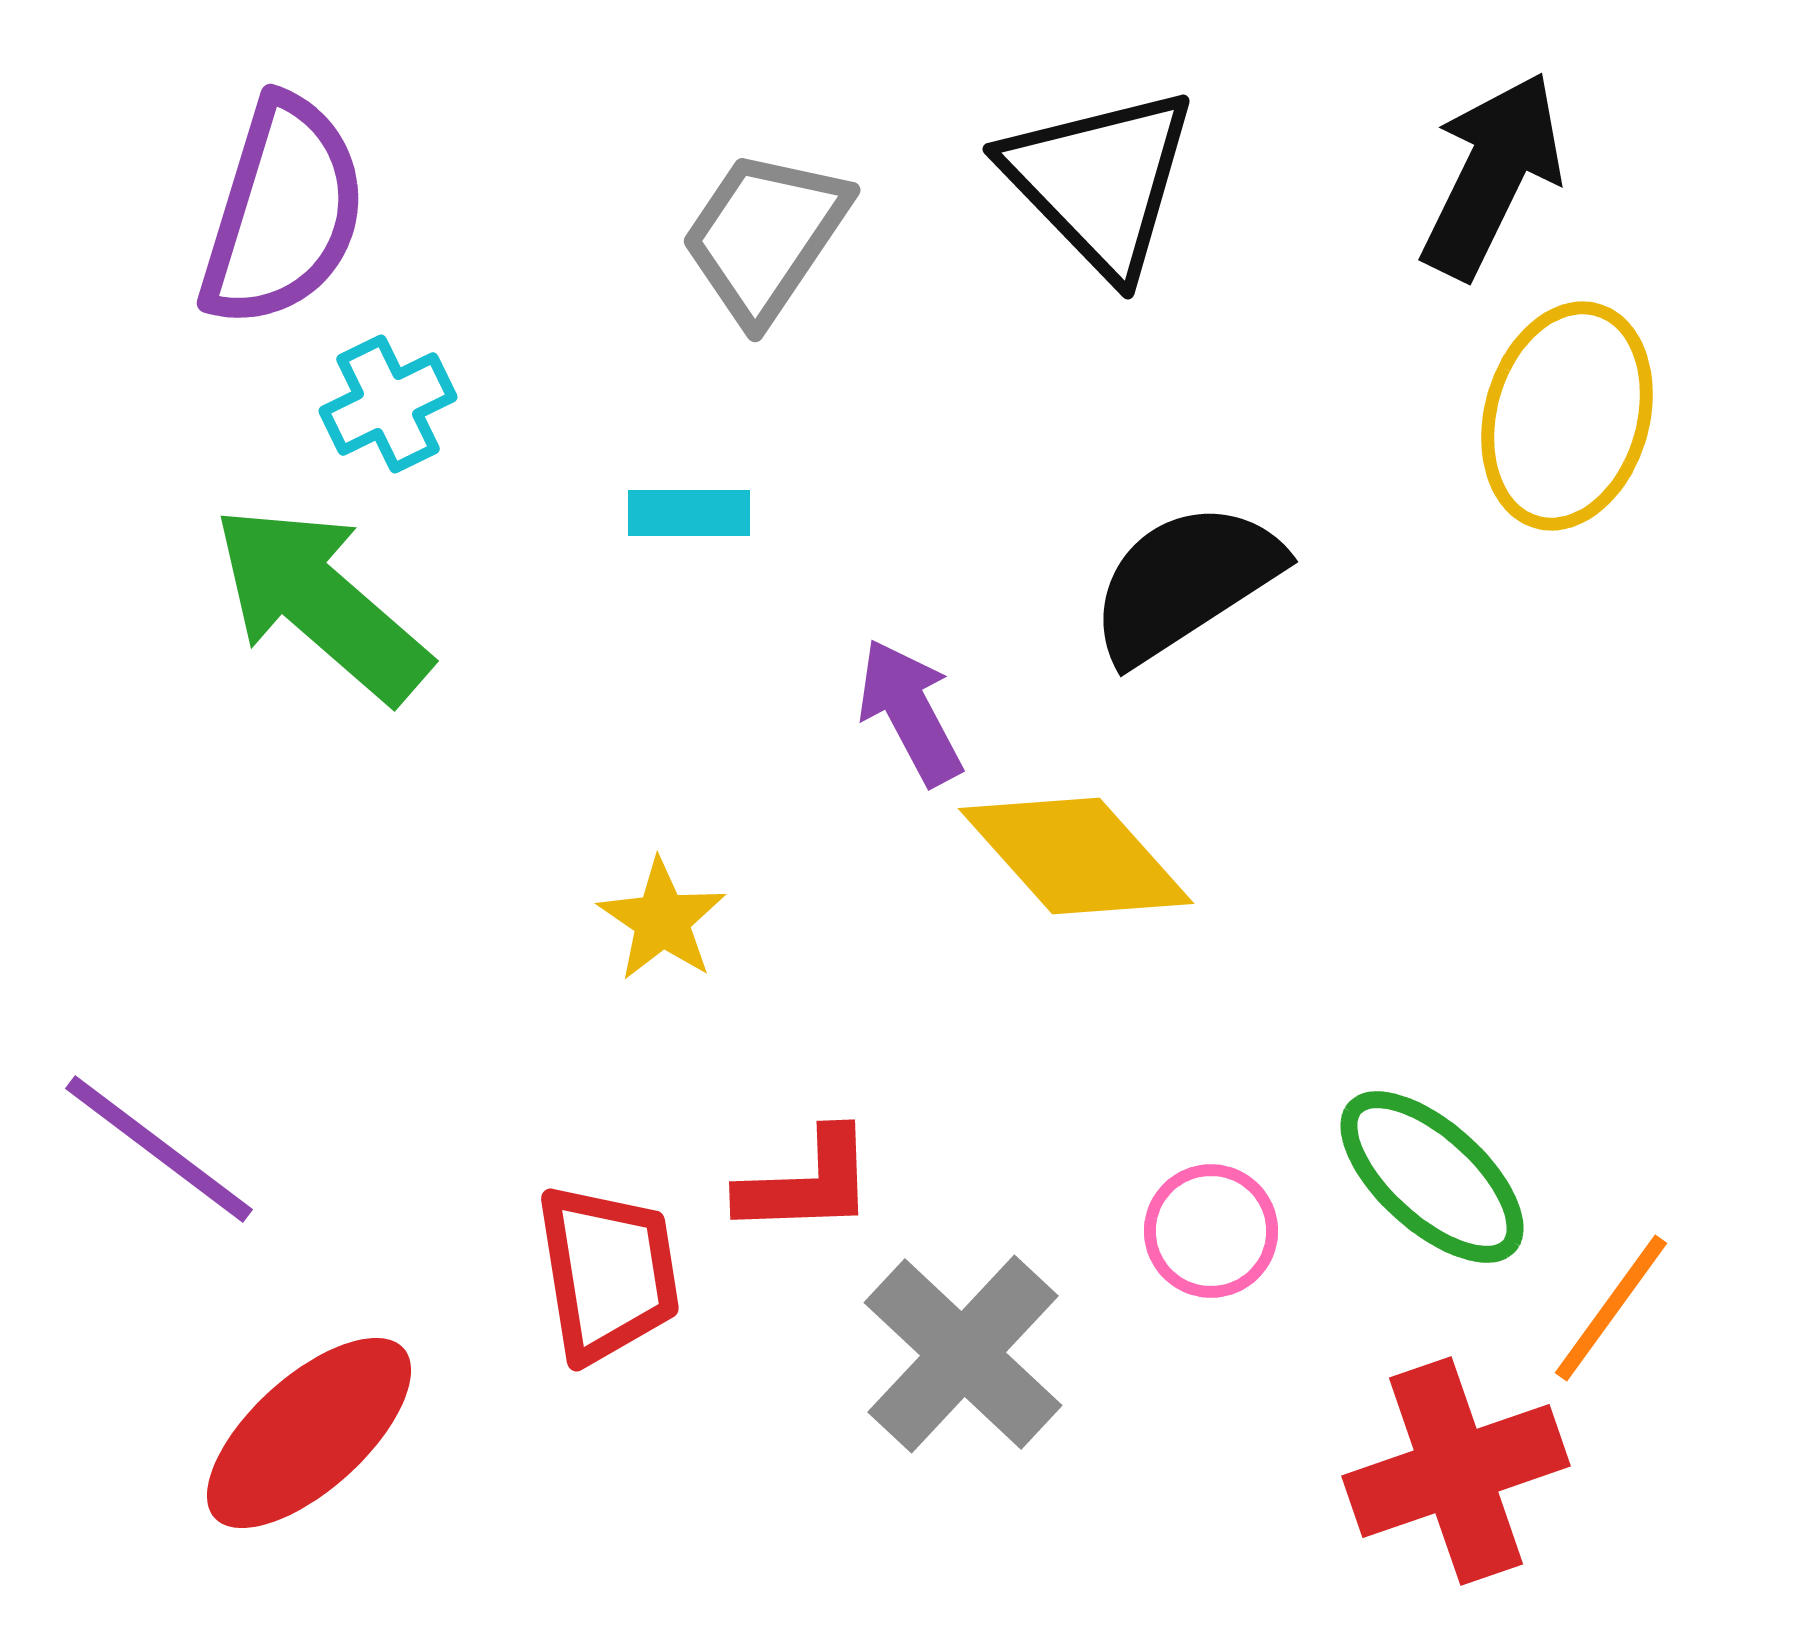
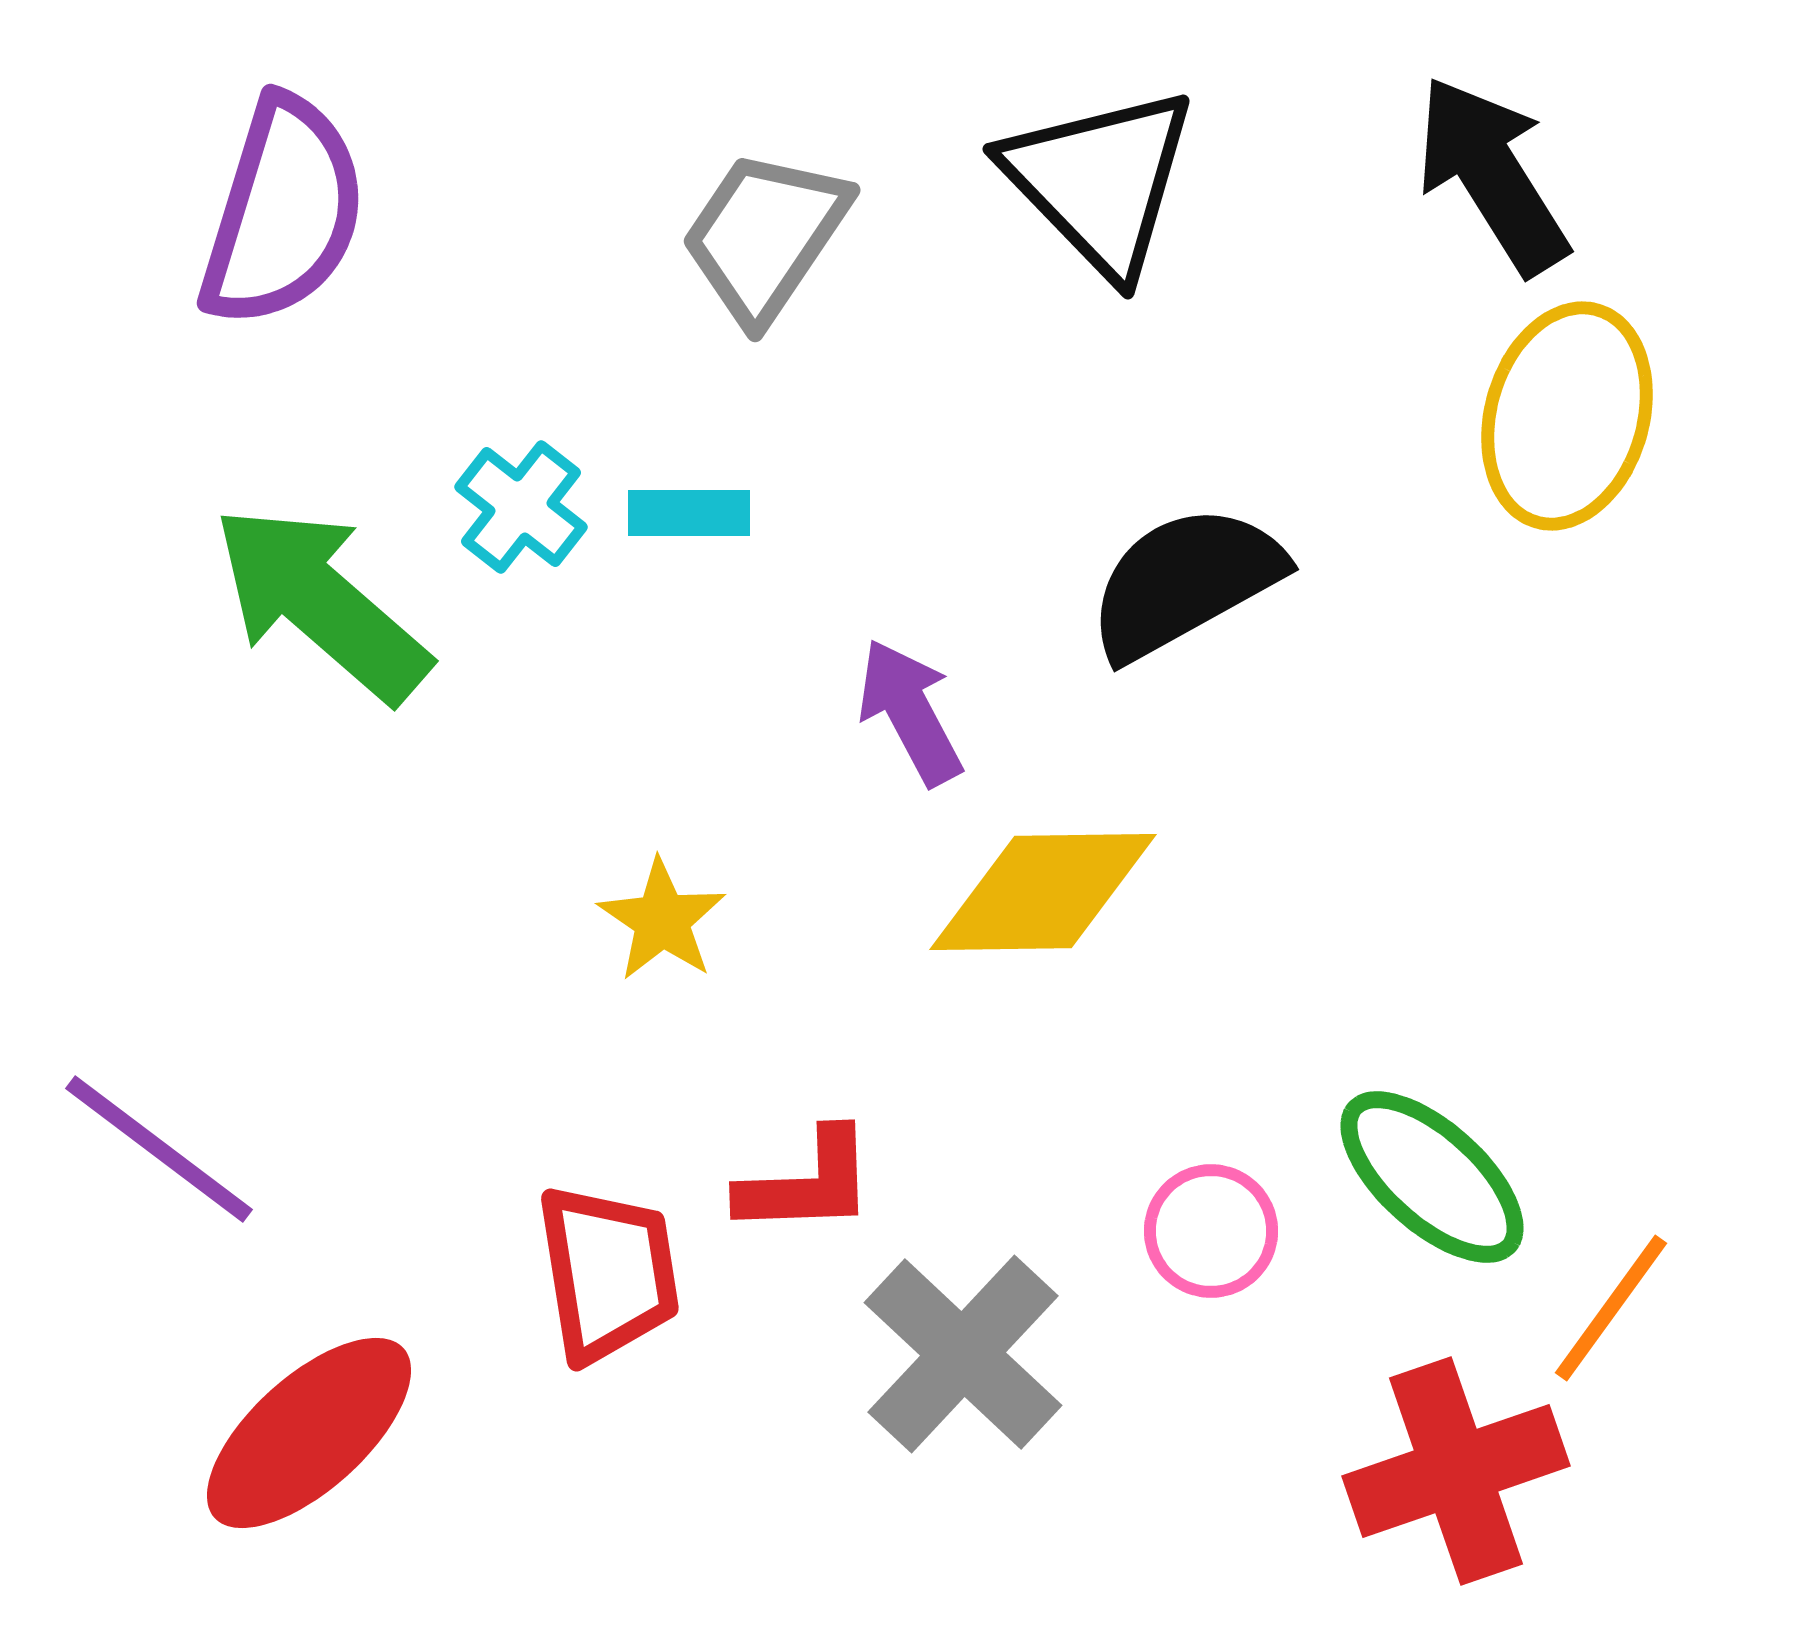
black arrow: rotated 58 degrees counterclockwise
cyan cross: moved 133 px right, 103 px down; rotated 26 degrees counterclockwise
black semicircle: rotated 4 degrees clockwise
yellow diamond: moved 33 px left, 36 px down; rotated 49 degrees counterclockwise
